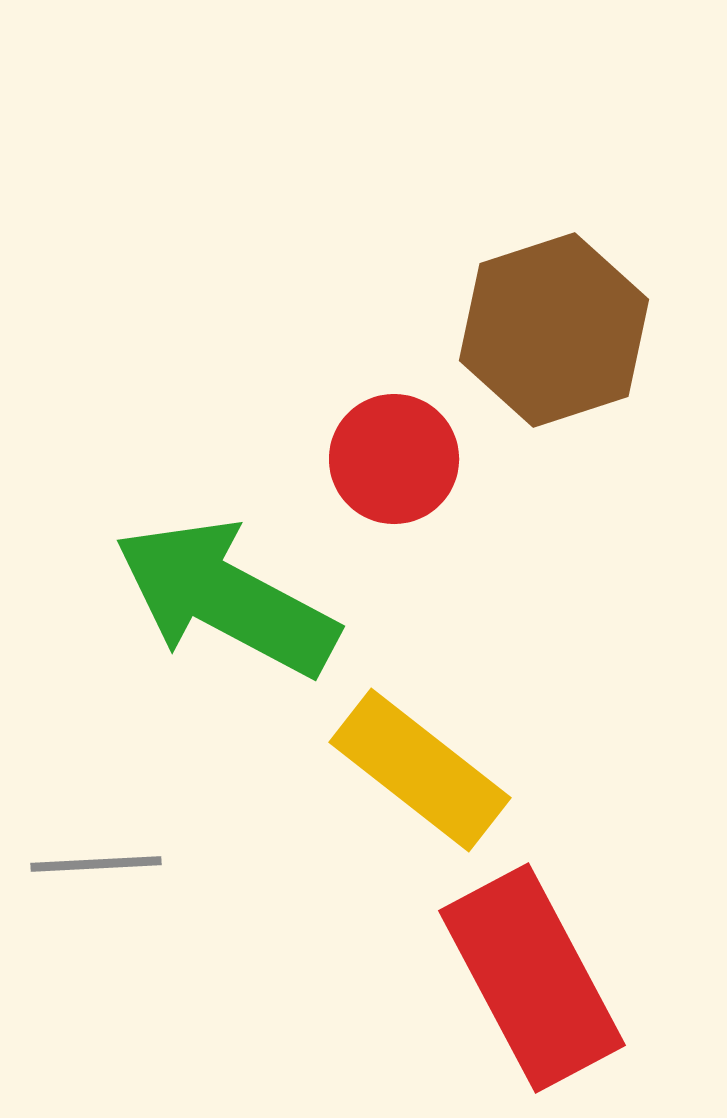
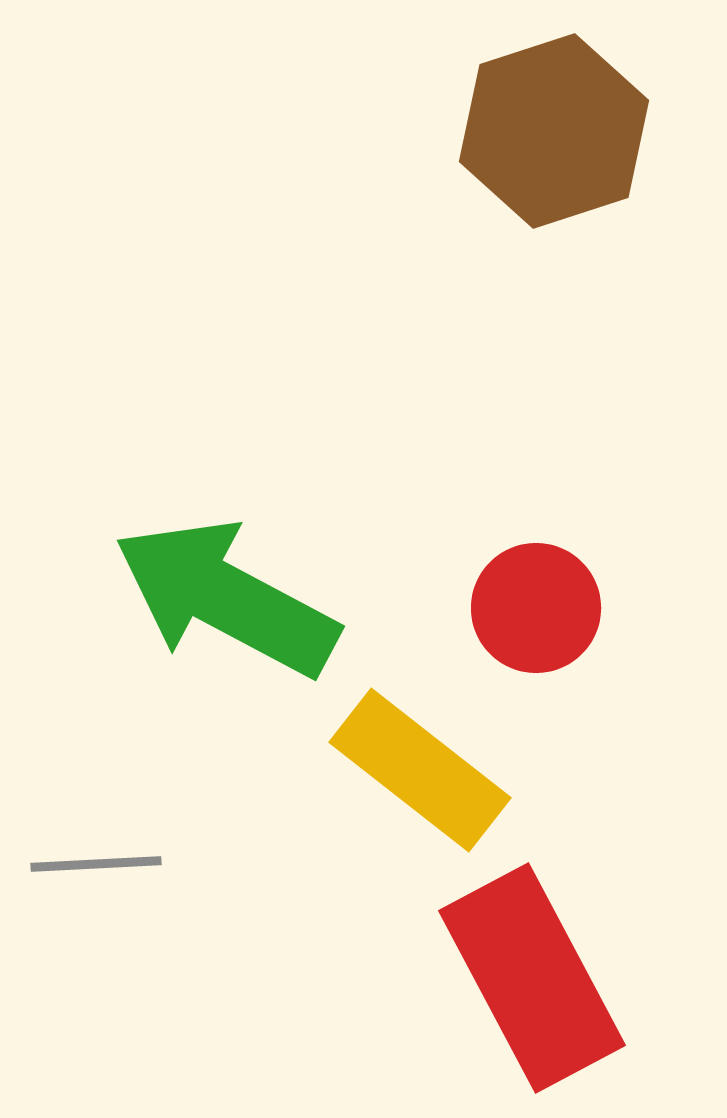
brown hexagon: moved 199 px up
red circle: moved 142 px right, 149 px down
